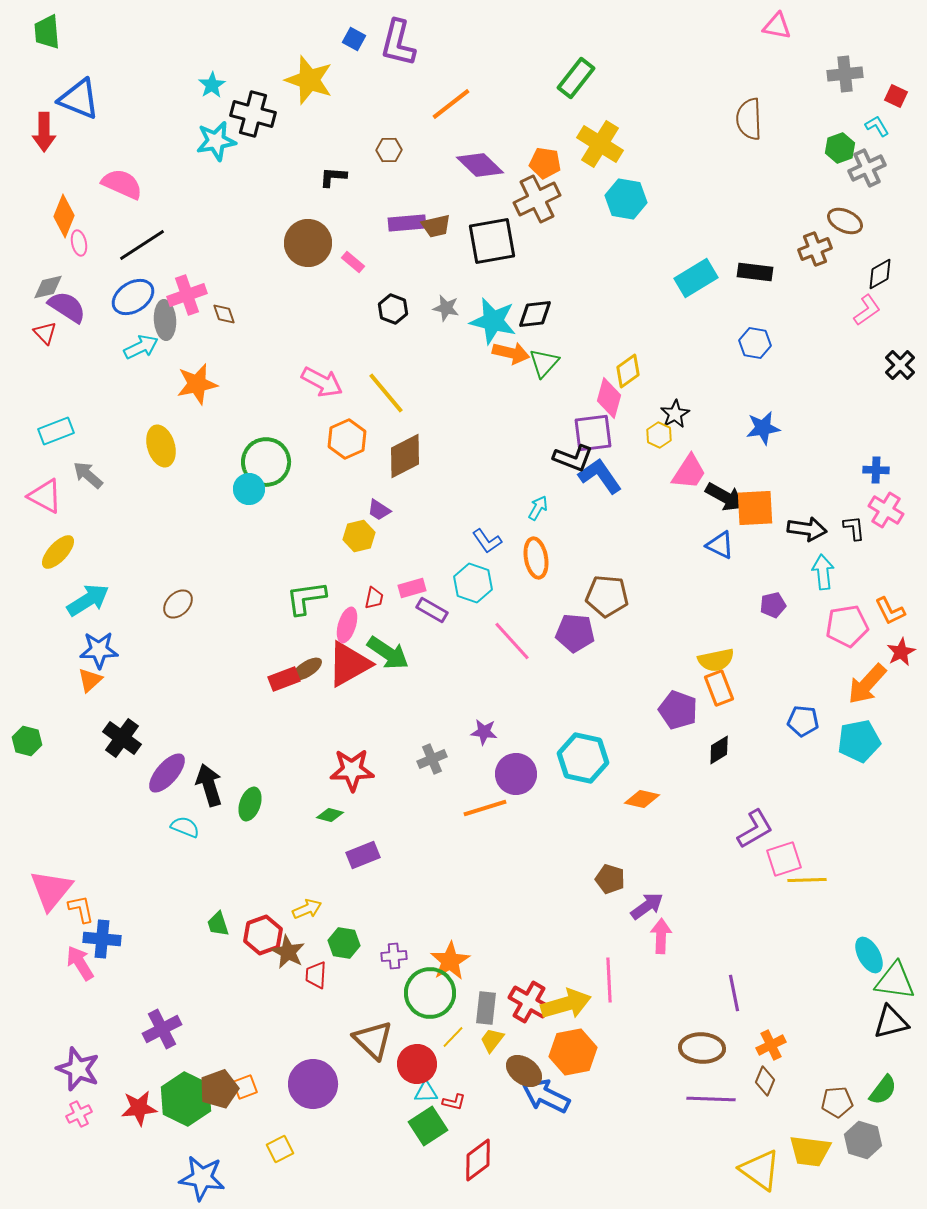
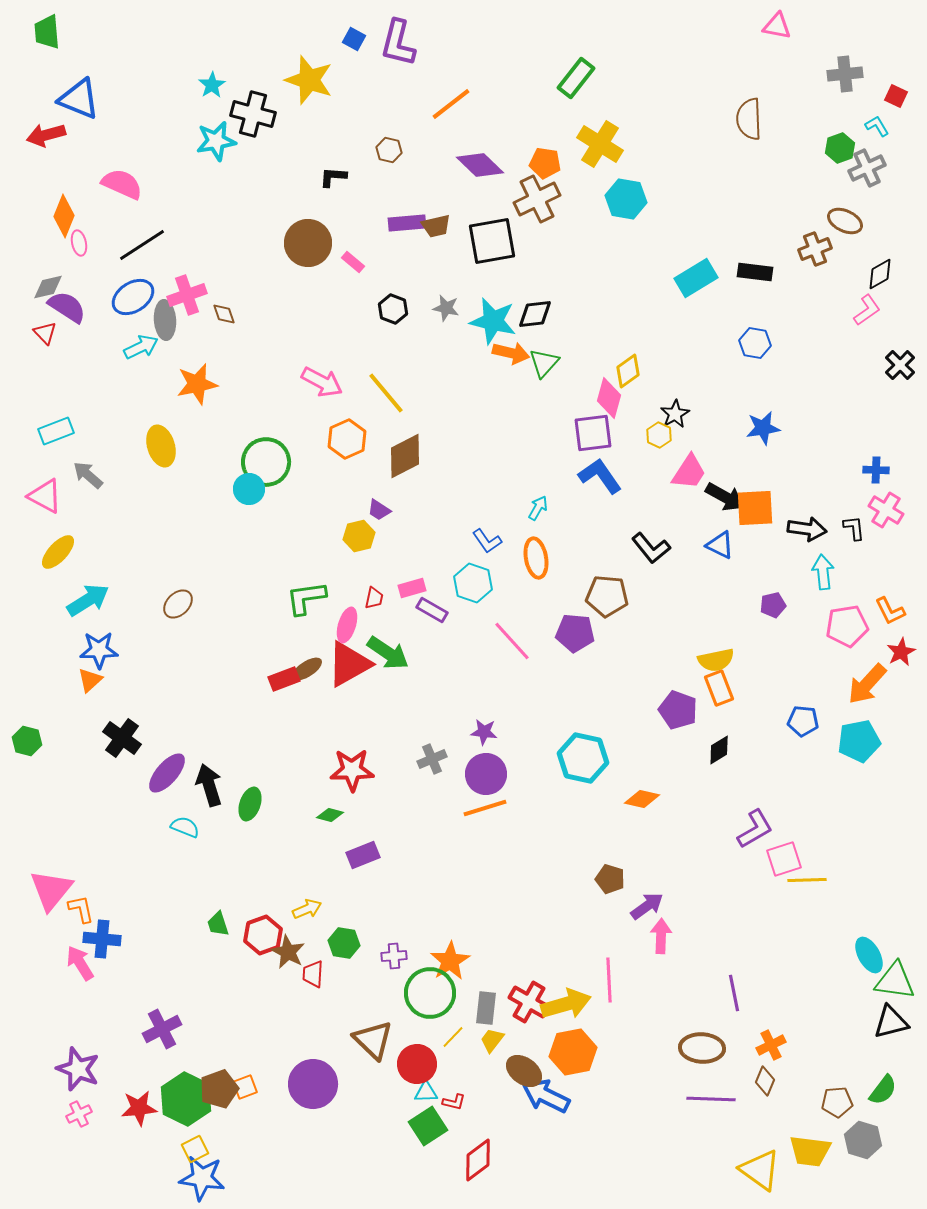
red arrow at (44, 132): moved 2 px right, 3 px down; rotated 75 degrees clockwise
brown hexagon at (389, 150): rotated 15 degrees clockwise
black L-shape at (573, 458): moved 78 px right, 90 px down; rotated 30 degrees clockwise
purple circle at (516, 774): moved 30 px left
red trapezoid at (316, 975): moved 3 px left, 1 px up
yellow square at (280, 1149): moved 85 px left
